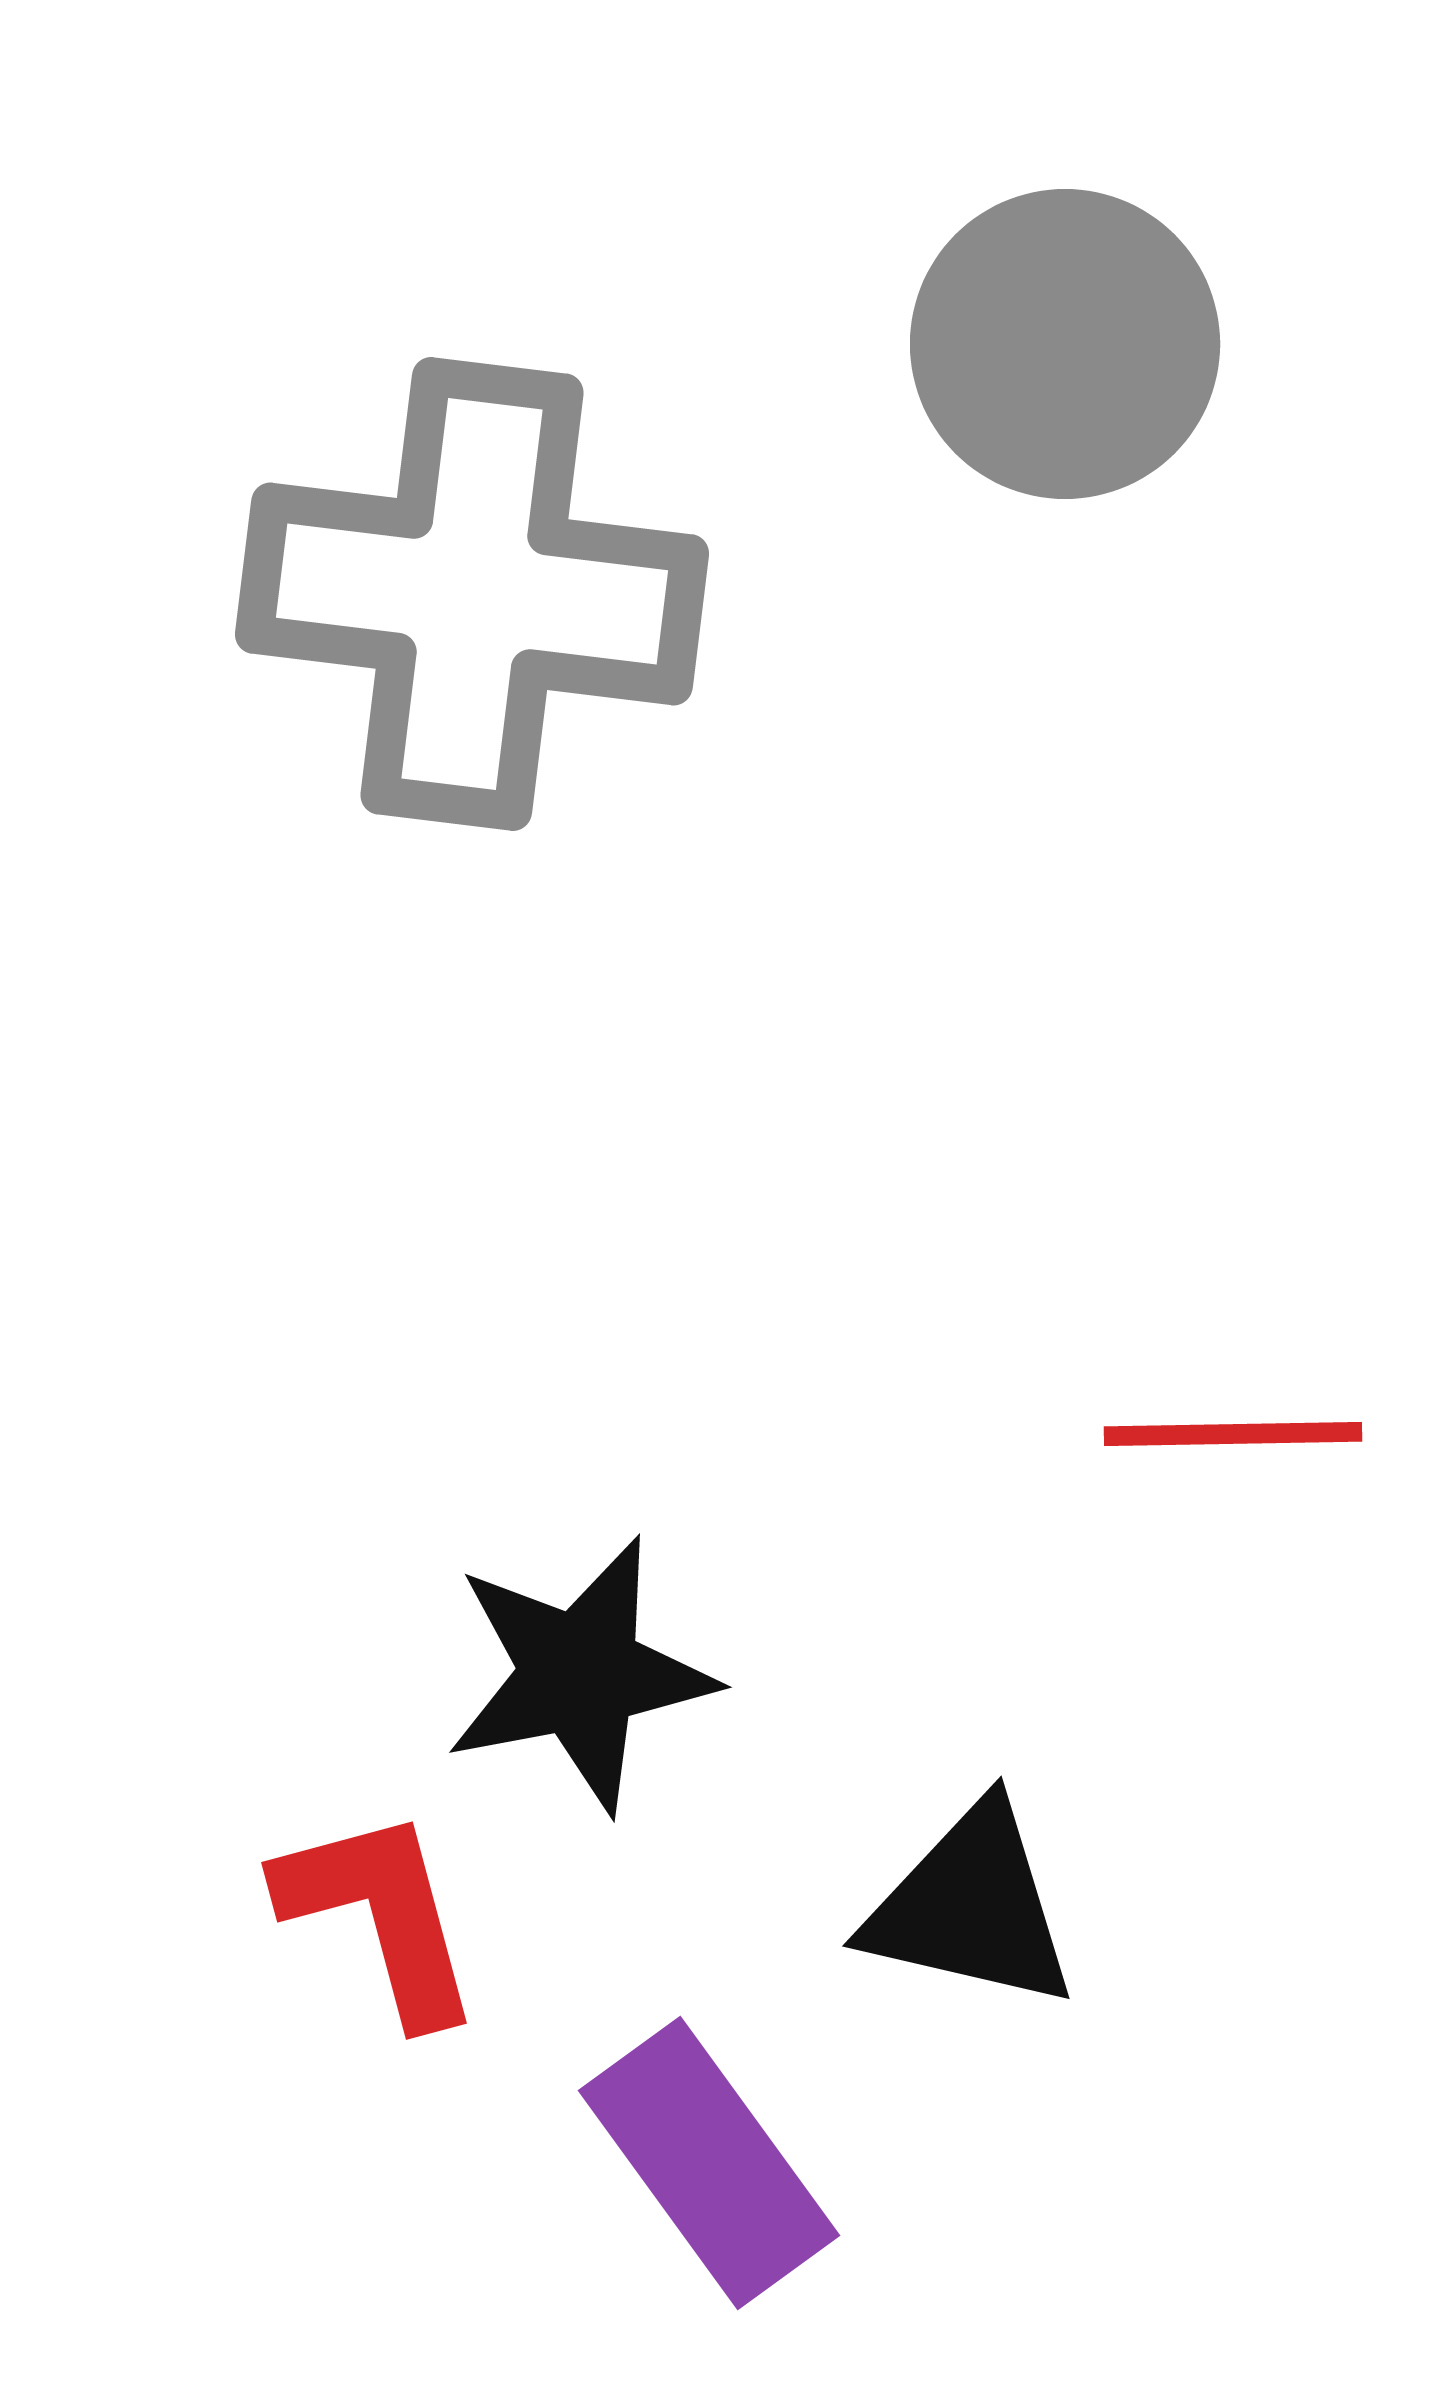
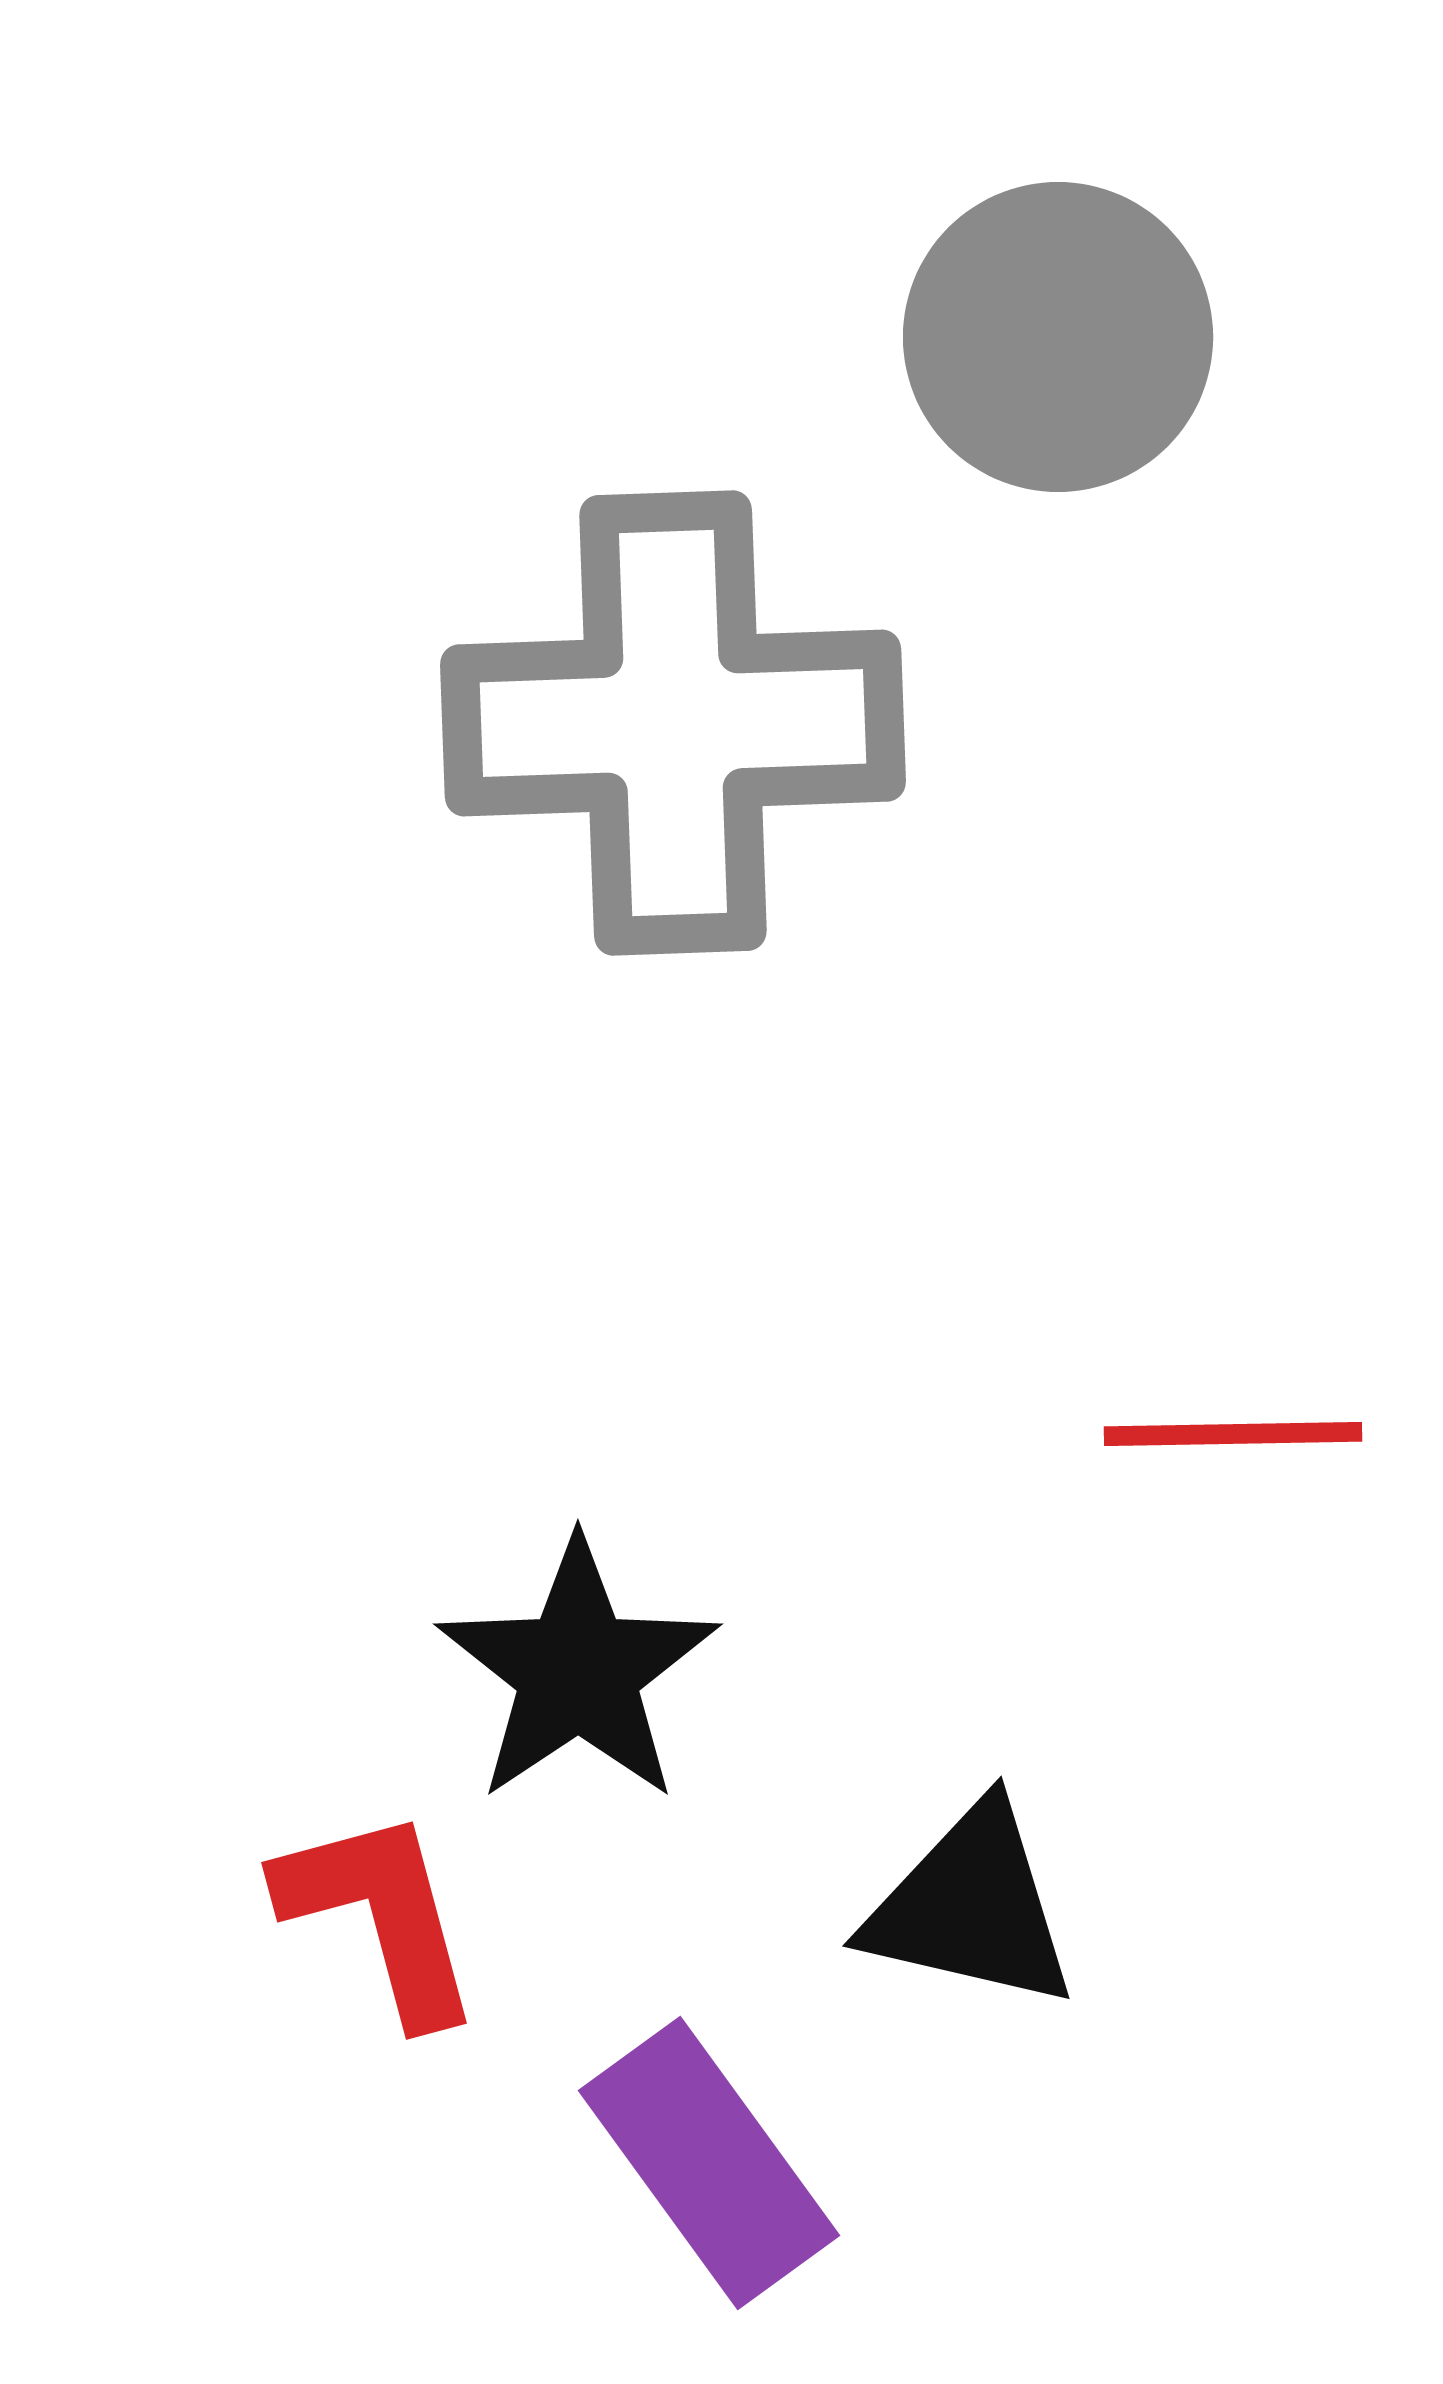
gray circle: moved 7 px left, 7 px up
gray cross: moved 201 px right, 129 px down; rotated 9 degrees counterclockwise
black star: moved 2 px left, 3 px up; rotated 23 degrees counterclockwise
